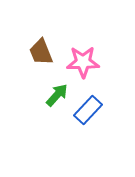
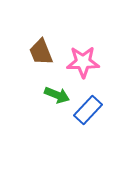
green arrow: rotated 70 degrees clockwise
